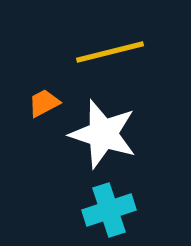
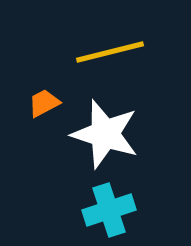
white star: moved 2 px right
